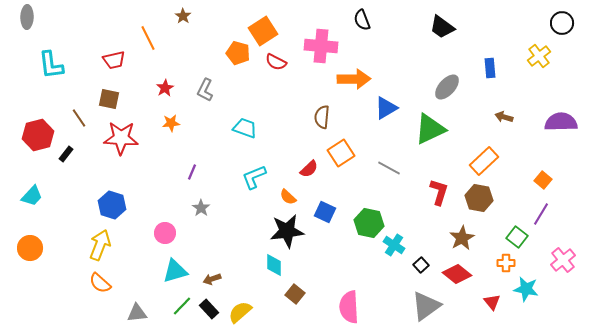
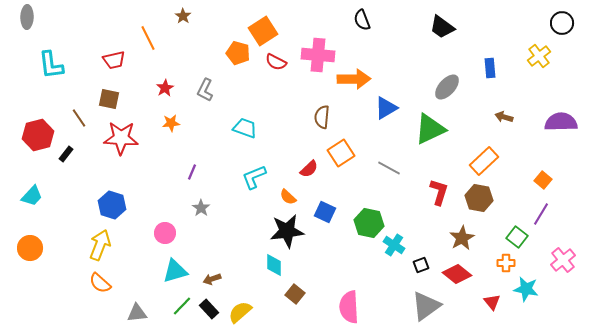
pink cross at (321, 46): moved 3 px left, 9 px down
black square at (421, 265): rotated 21 degrees clockwise
